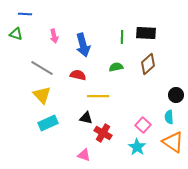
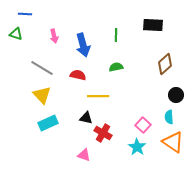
black rectangle: moved 7 px right, 8 px up
green line: moved 6 px left, 2 px up
brown diamond: moved 17 px right
